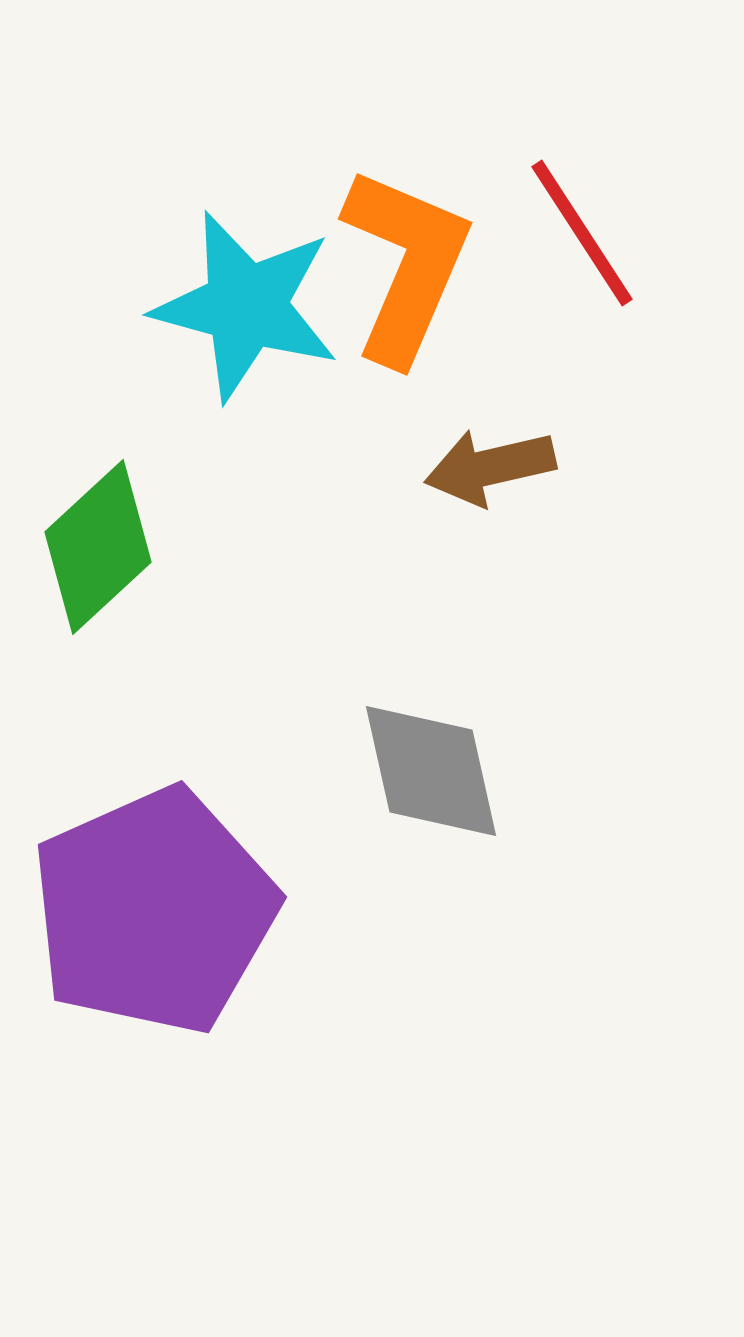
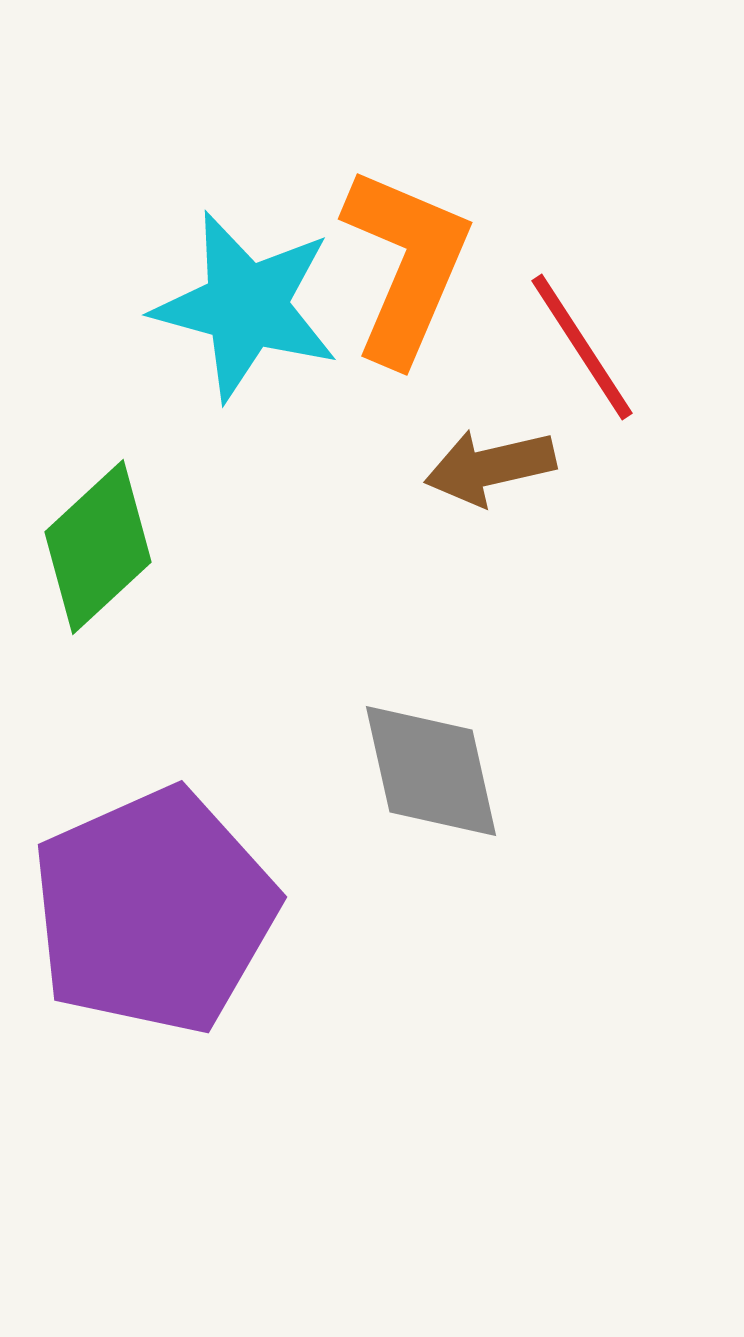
red line: moved 114 px down
